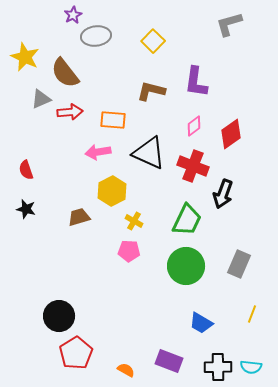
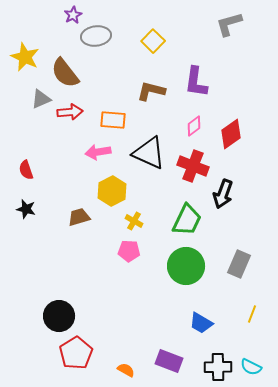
cyan semicircle: rotated 20 degrees clockwise
